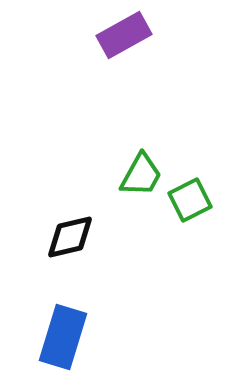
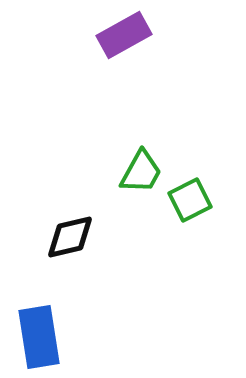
green trapezoid: moved 3 px up
blue rectangle: moved 24 px left; rotated 26 degrees counterclockwise
